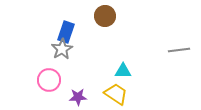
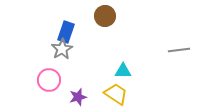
purple star: rotated 12 degrees counterclockwise
